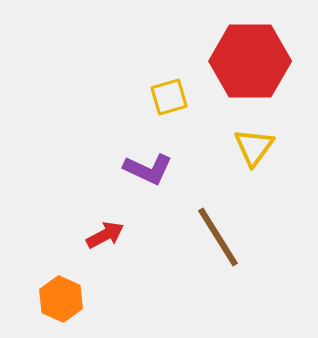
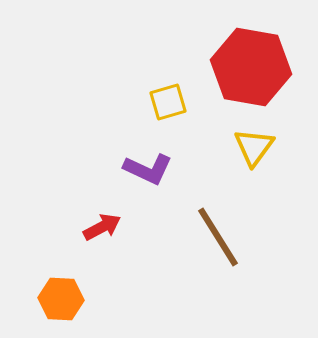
red hexagon: moved 1 px right, 6 px down; rotated 10 degrees clockwise
yellow square: moved 1 px left, 5 px down
red arrow: moved 3 px left, 8 px up
orange hexagon: rotated 21 degrees counterclockwise
